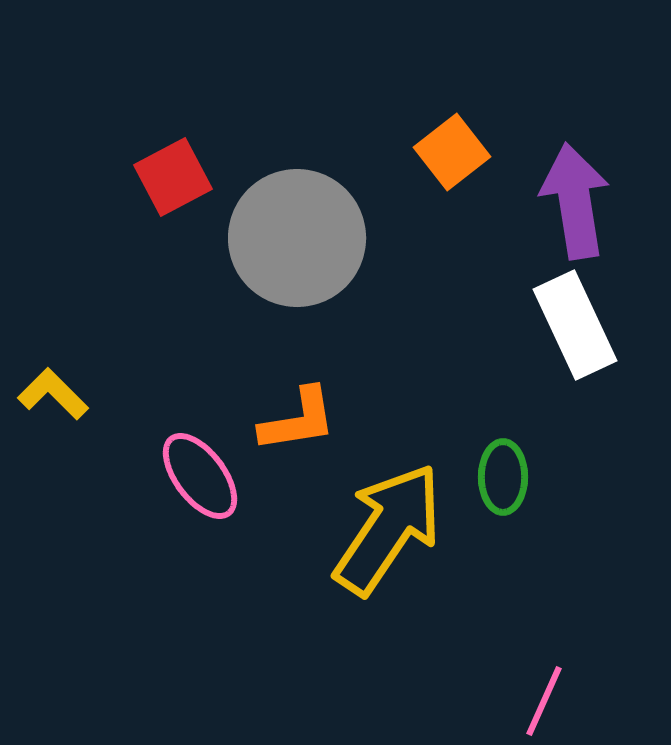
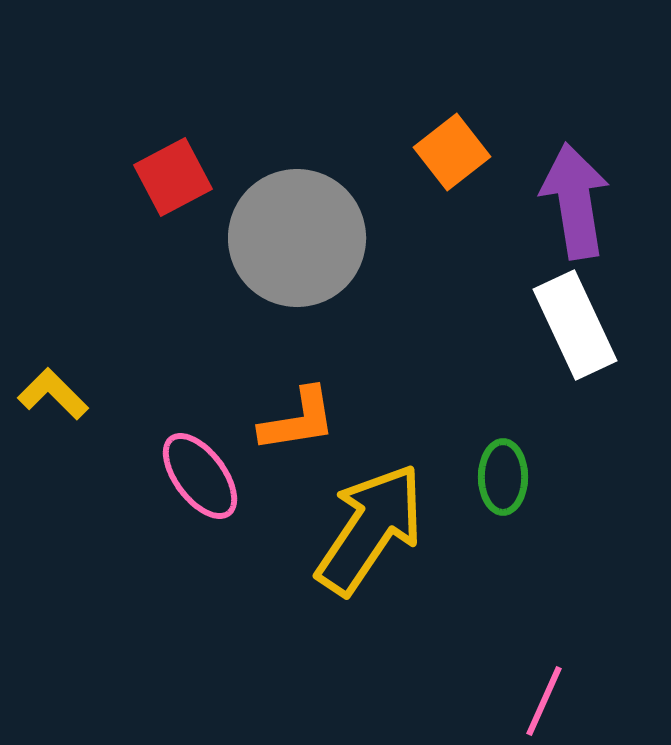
yellow arrow: moved 18 px left
